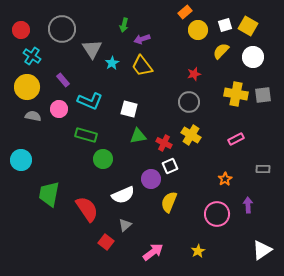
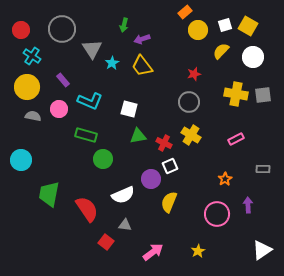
gray triangle at (125, 225): rotated 48 degrees clockwise
